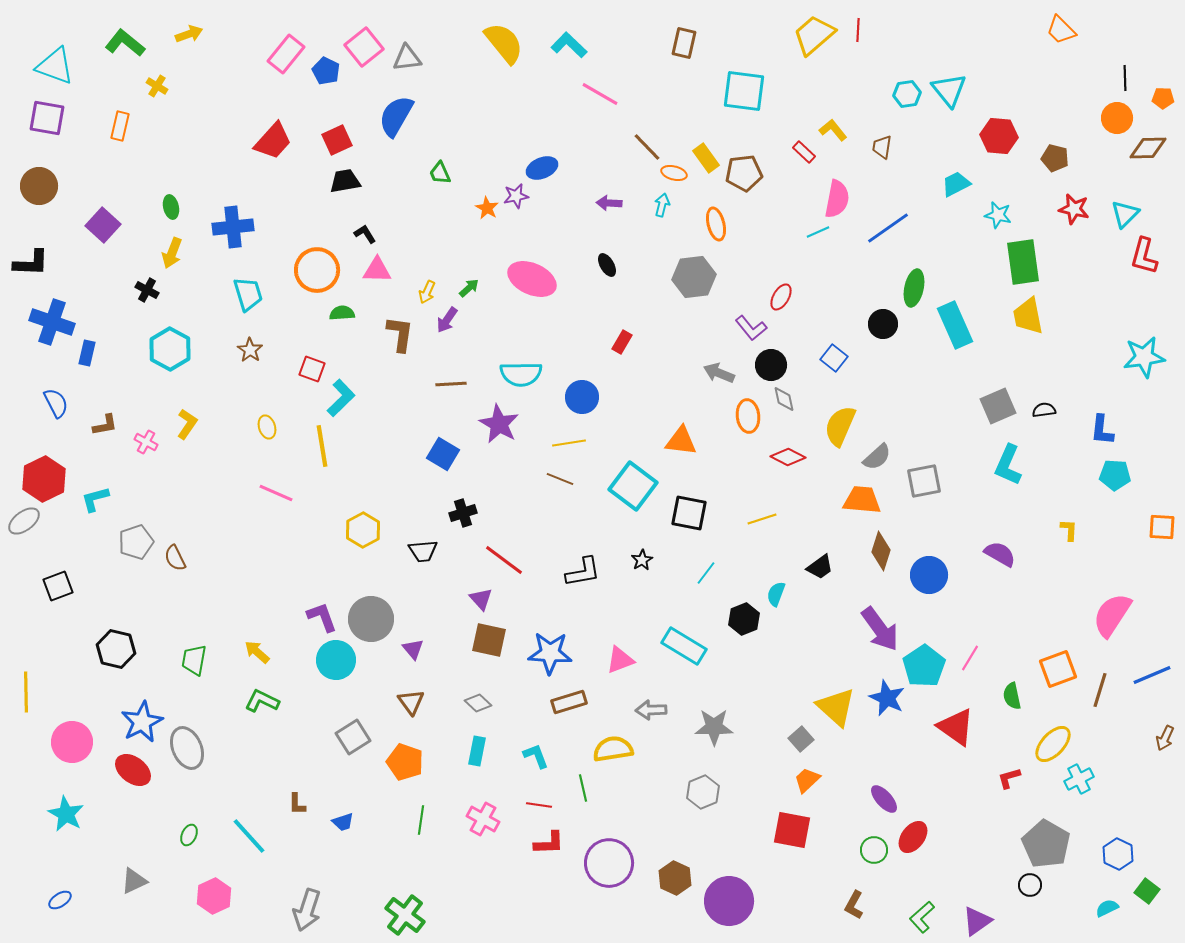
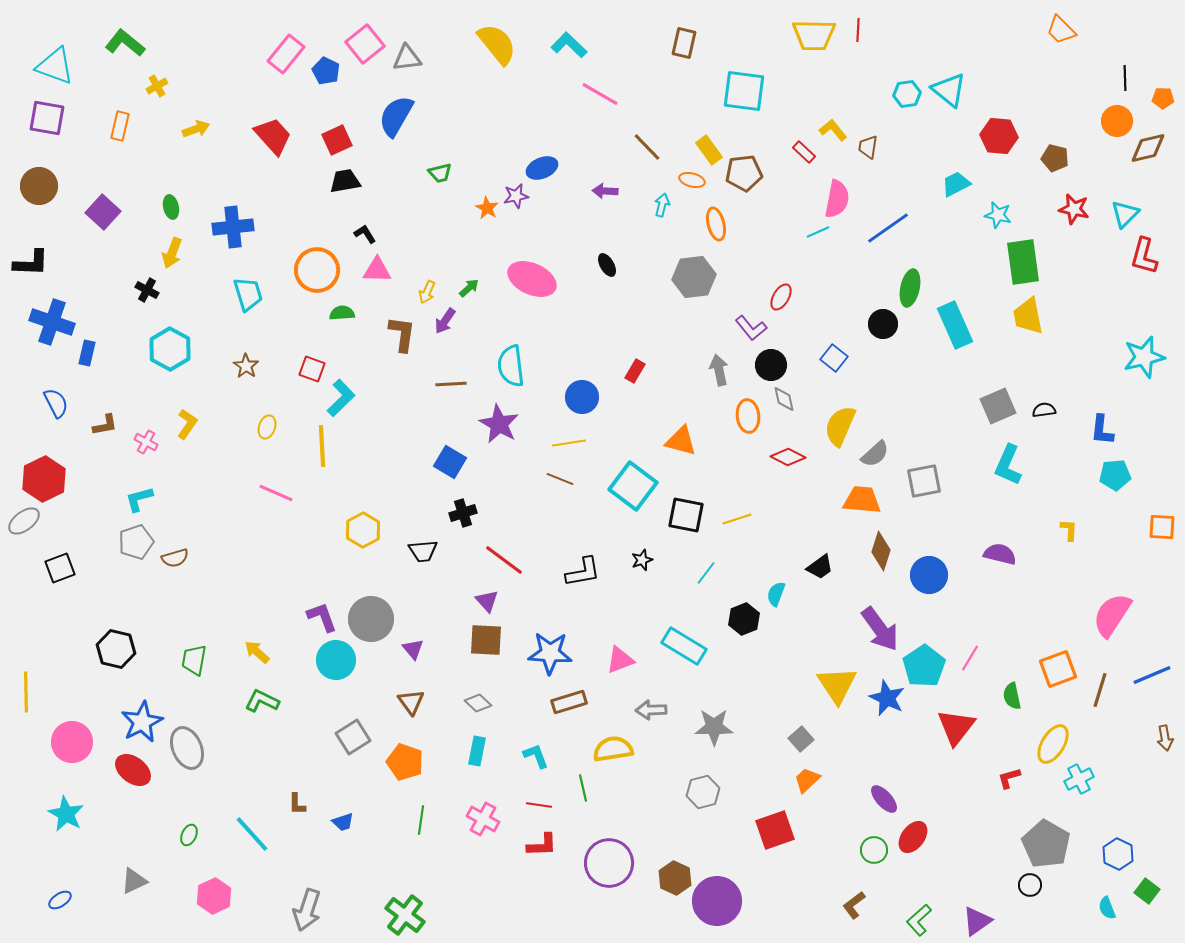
yellow arrow at (189, 34): moved 7 px right, 95 px down
yellow trapezoid at (814, 35): rotated 138 degrees counterclockwise
yellow semicircle at (504, 43): moved 7 px left, 1 px down
pink square at (364, 47): moved 1 px right, 3 px up
yellow cross at (157, 86): rotated 30 degrees clockwise
cyan triangle at (949, 90): rotated 12 degrees counterclockwise
orange circle at (1117, 118): moved 3 px down
red trapezoid at (273, 141): moved 5 px up; rotated 84 degrees counterclockwise
brown trapezoid at (882, 147): moved 14 px left
brown diamond at (1148, 148): rotated 12 degrees counterclockwise
yellow rectangle at (706, 158): moved 3 px right, 8 px up
green trapezoid at (440, 173): rotated 80 degrees counterclockwise
orange ellipse at (674, 173): moved 18 px right, 7 px down
purple arrow at (609, 203): moved 4 px left, 12 px up
purple square at (103, 225): moved 13 px up
green ellipse at (914, 288): moved 4 px left
purple arrow at (447, 320): moved 2 px left, 1 px down
brown L-shape at (400, 334): moved 2 px right
red rectangle at (622, 342): moved 13 px right, 29 px down
brown star at (250, 350): moved 4 px left, 16 px down
cyan star at (1144, 357): rotated 6 degrees counterclockwise
gray arrow at (719, 373): moved 3 px up; rotated 56 degrees clockwise
cyan semicircle at (521, 374): moved 10 px left, 8 px up; rotated 84 degrees clockwise
yellow ellipse at (267, 427): rotated 35 degrees clockwise
orange triangle at (681, 441): rotated 8 degrees clockwise
yellow line at (322, 446): rotated 6 degrees clockwise
blue square at (443, 454): moved 7 px right, 8 px down
gray semicircle at (877, 457): moved 2 px left, 3 px up
cyan pentagon at (1115, 475): rotated 8 degrees counterclockwise
cyan L-shape at (95, 499): moved 44 px right
black square at (689, 513): moved 3 px left, 2 px down
yellow line at (762, 519): moved 25 px left
purple semicircle at (1000, 554): rotated 16 degrees counterclockwise
brown semicircle at (175, 558): rotated 80 degrees counterclockwise
black star at (642, 560): rotated 10 degrees clockwise
black square at (58, 586): moved 2 px right, 18 px up
purple triangle at (481, 599): moved 6 px right, 2 px down
brown square at (489, 640): moved 3 px left; rotated 9 degrees counterclockwise
yellow triangle at (836, 707): moved 1 px right, 22 px up; rotated 15 degrees clockwise
red triangle at (956, 727): rotated 33 degrees clockwise
brown arrow at (1165, 738): rotated 35 degrees counterclockwise
yellow ellipse at (1053, 744): rotated 12 degrees counterclockwise
gray hexagon at (703, 792): rotated 8 degrees clockwise
red square at (792, 830): moved 17 px left; rotated 30 degrees counterclockwise
cyan line at (249, 836): moved 3 px right, 2 px up
red L-shape at (549, 843): moved 7 px left, 2 px down
purple circle at (729, 901): moved 12 px left
brown L-shape at (854, 905): rotated 24 degrees clockwise
cyan semicircle at (1107, 908): rotated 85 degrees counterclockwise
green L-shape at (922, 917): moved 3 px left, 3 px down
